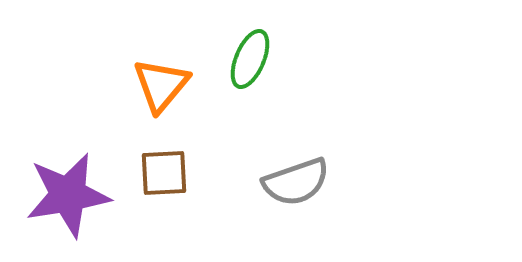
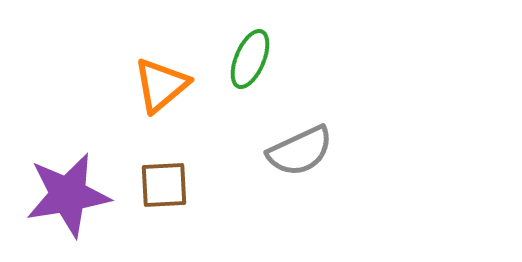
orange triangle: rotated 10 degrees clockwise
brown square: moved 12 px down
gray semicircle: moved 4 px right, 31 px up; rotated 6 degrees counterclockwise
